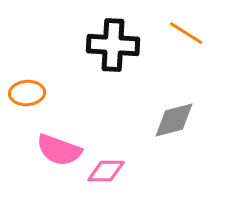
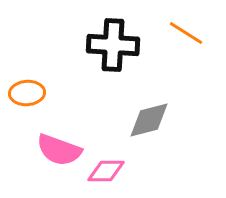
gray diamond: moved 25 px left
